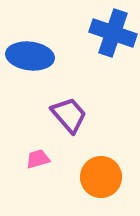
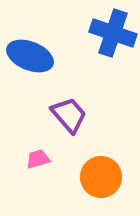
blue ellipse: rotated 15 degrees clockwise
